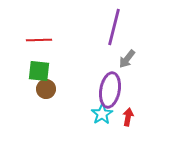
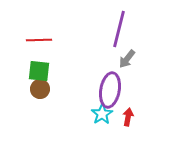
purple line: moved 5 px right, 2 px down
brown circle: moved 6 px left
